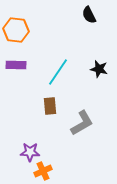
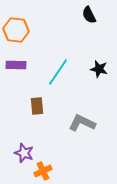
brown rectangle: moved 13 px left
gray L-shape: rotated 124 degrees counterclockwise
purple star: moved 6 px left, 1 px down; rotated 18 degrees clockwise
